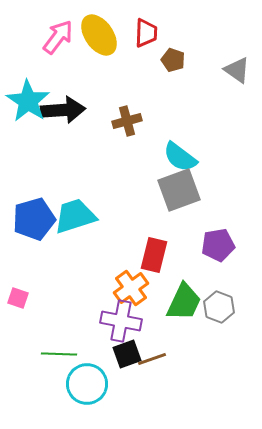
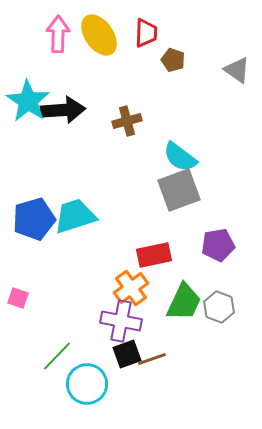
pink arrow: moved 3 px up; rotated 36 degrees counterclockwise
red rectangle: rotated 64 degrees clockwise
green line: moved 2 px left, 2 px down; rotated 48 degrees counterclockwise
